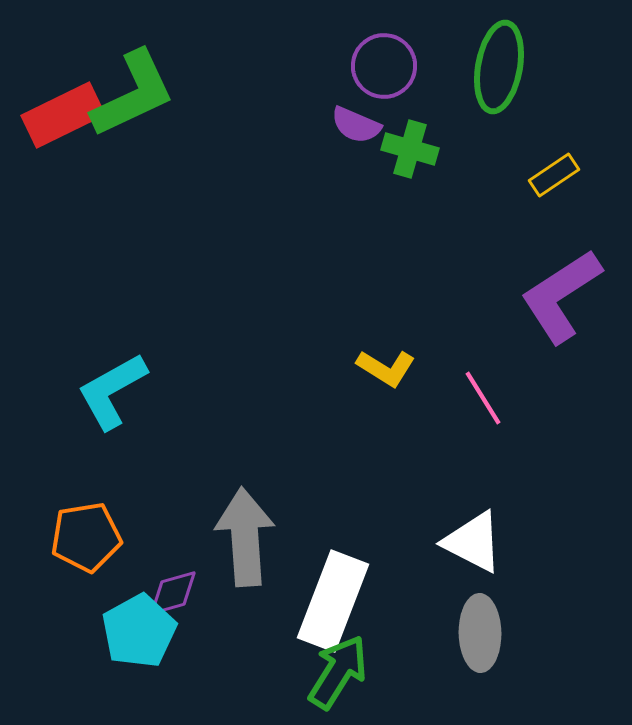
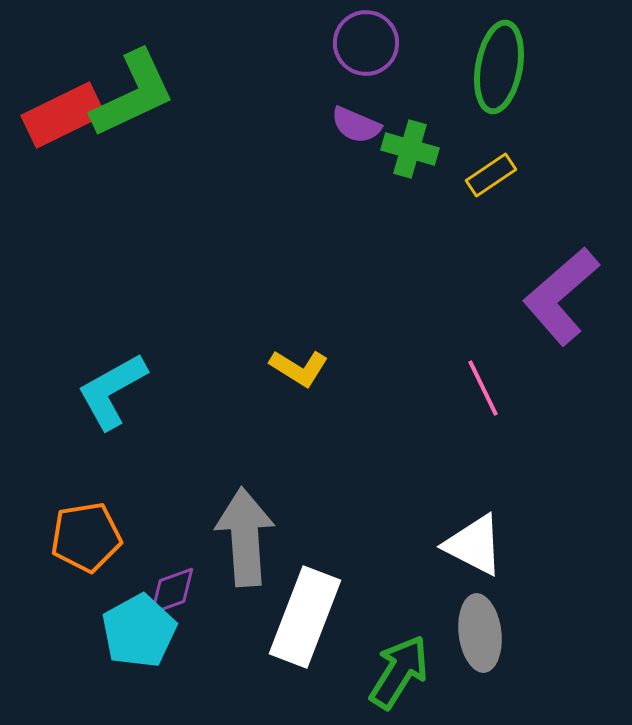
purple circle: moved 18 px left, 23 px up
yellow rectangle: moved 63 px left
purple L-shape: rotated 8 degrees counterclockwise
yellow L-shape: moved 87 px left
pink line: moved 10 px up; rotated 6 degrees clockwise
white triangle: moved 1 px right, 3 px down
purple diamond: moved 1 px left, 2 px up; rotated 4 degrees counterclockwise
white rectangle: moved 28 px left, 16 px down
gray ellipse: rotated 6 degrees counterclockwise
green arrow: moved 61 px right
